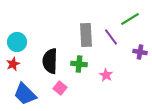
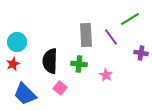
purple cross: moved 1 px right, 1 px down
